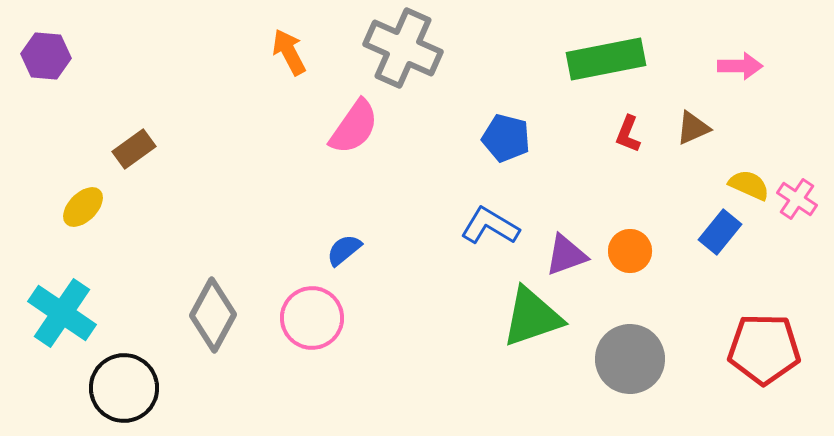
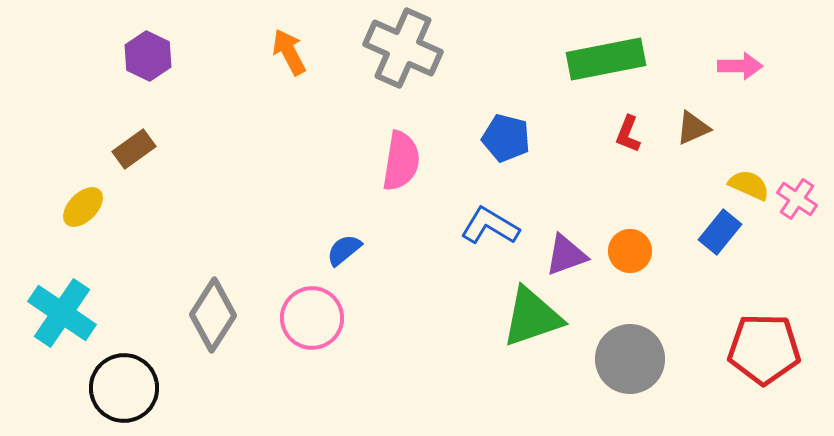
purple hexagon: moved 102 px right; rotated 21 degrees clockwise
pink semicircle: moved 47 px right, 34 px down; rotated 26 degrees counterclockwise
gray diamond: rotated 4 degrees clockwise
